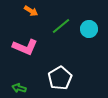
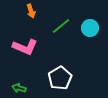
orange arrow: rotated 40 degrees clockwise
cyan circle: moved 1 px right, 1 px up
